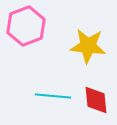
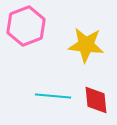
yellow star: moved 2 px left, 1 px up
